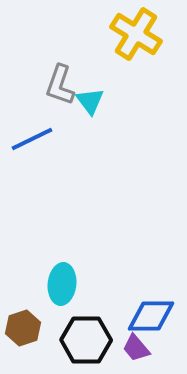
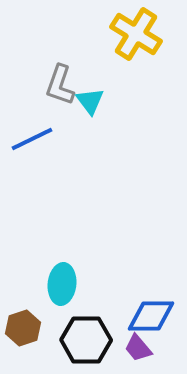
purple trapezoid: moved 2 px right
